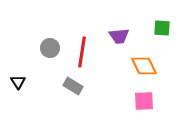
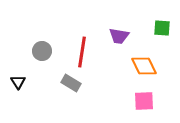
purple trapezoid: rotated 15 degrees clockwise
gray circle: moved 8 px left, 3 px down
gray rectangle: moved 2 px left, 3 px up
